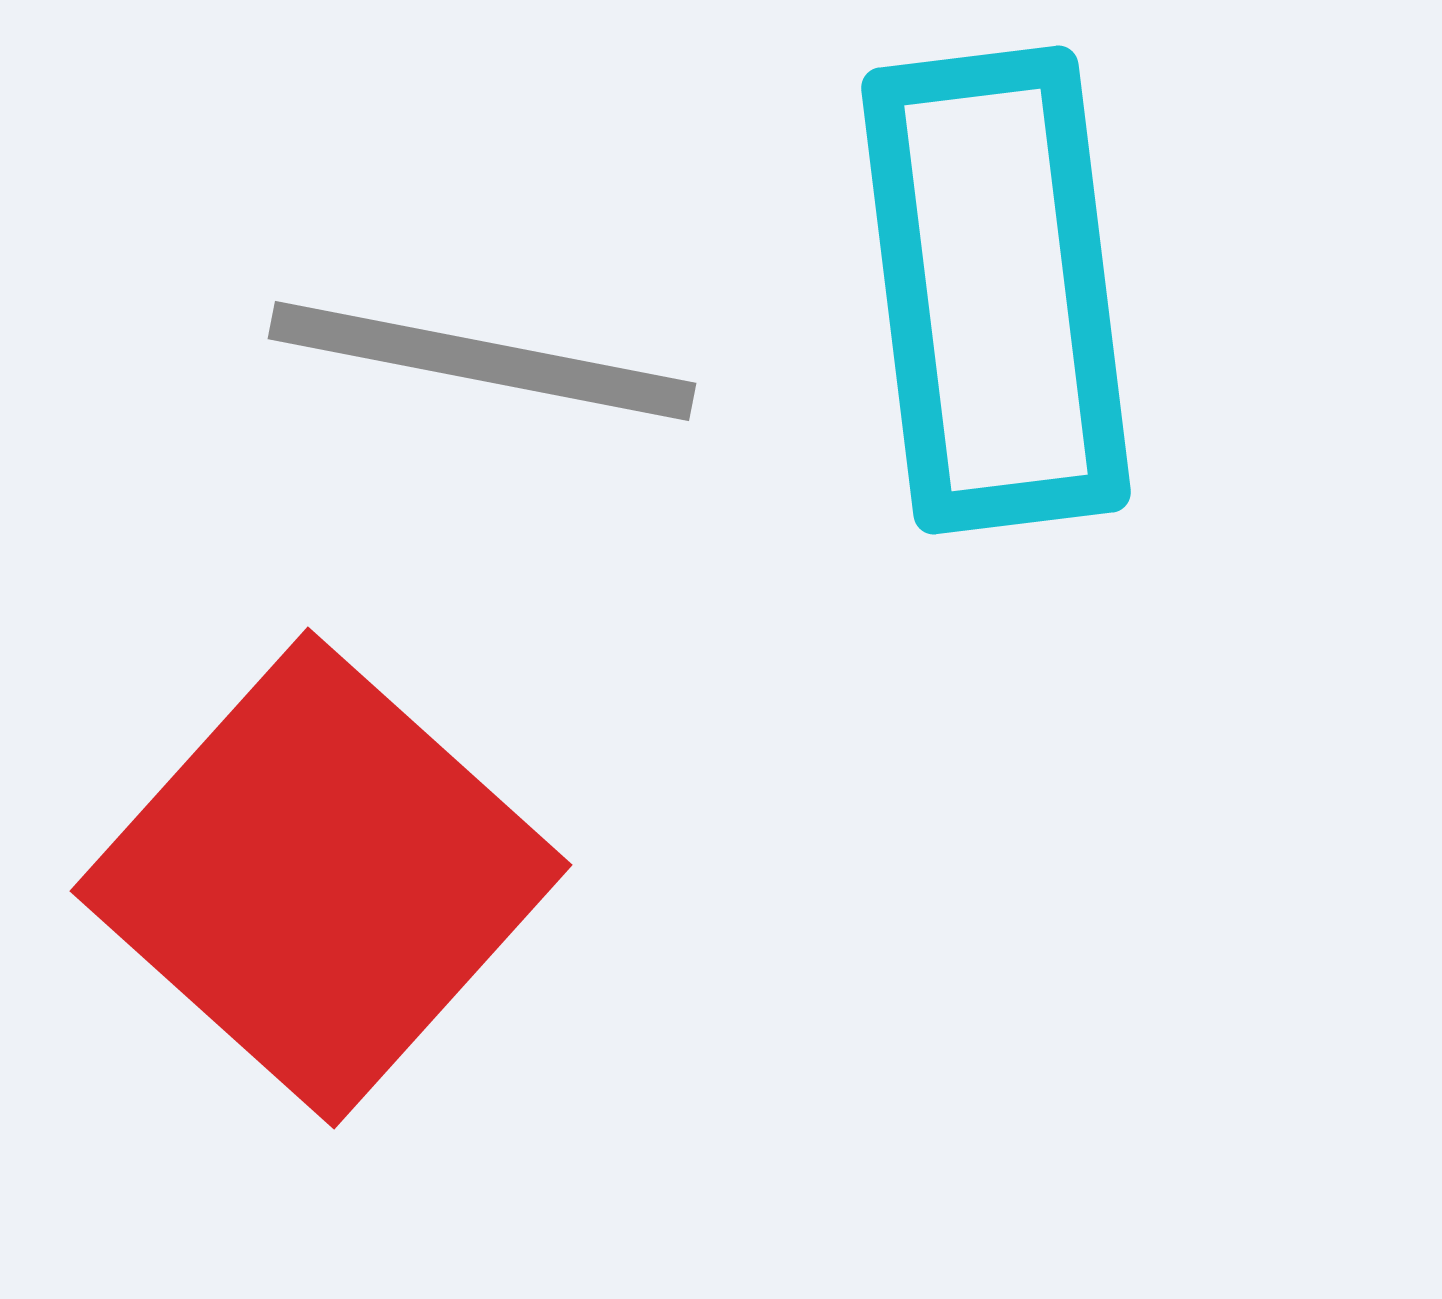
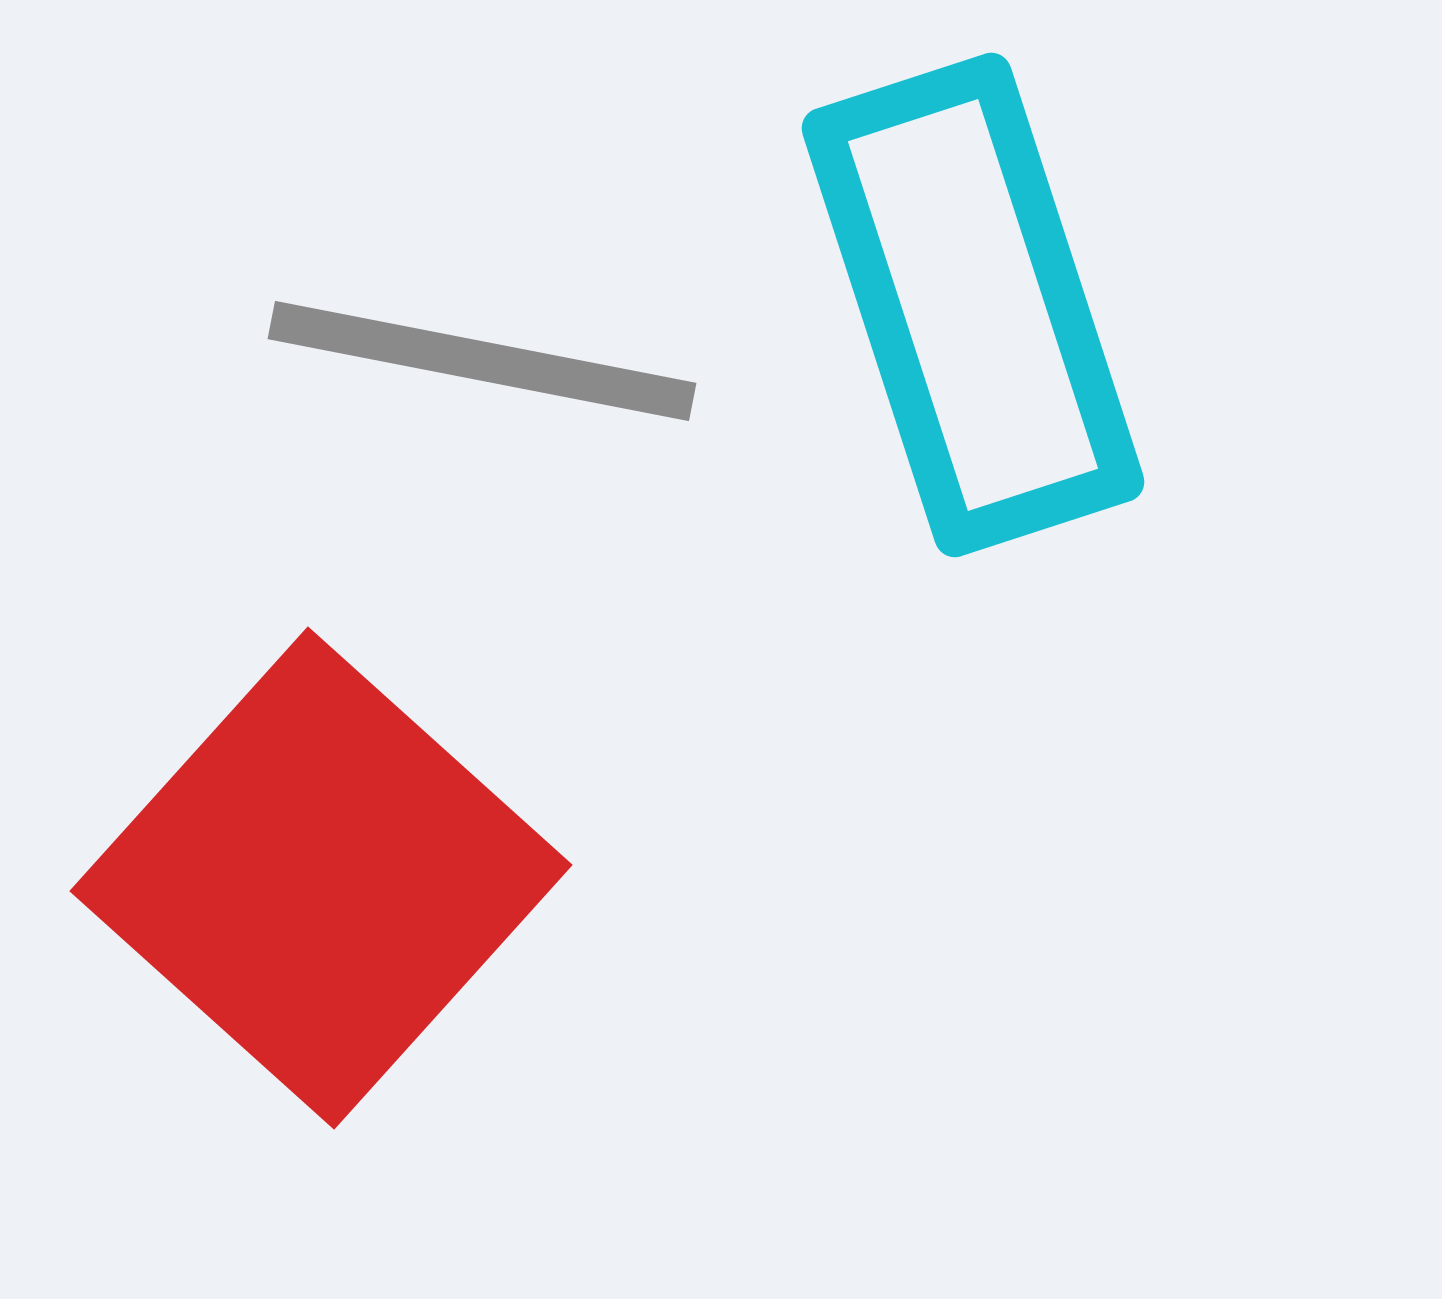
cyan rectangle: moved 23 px left, 15 px down; rotated 11 degrees counterclockwise
